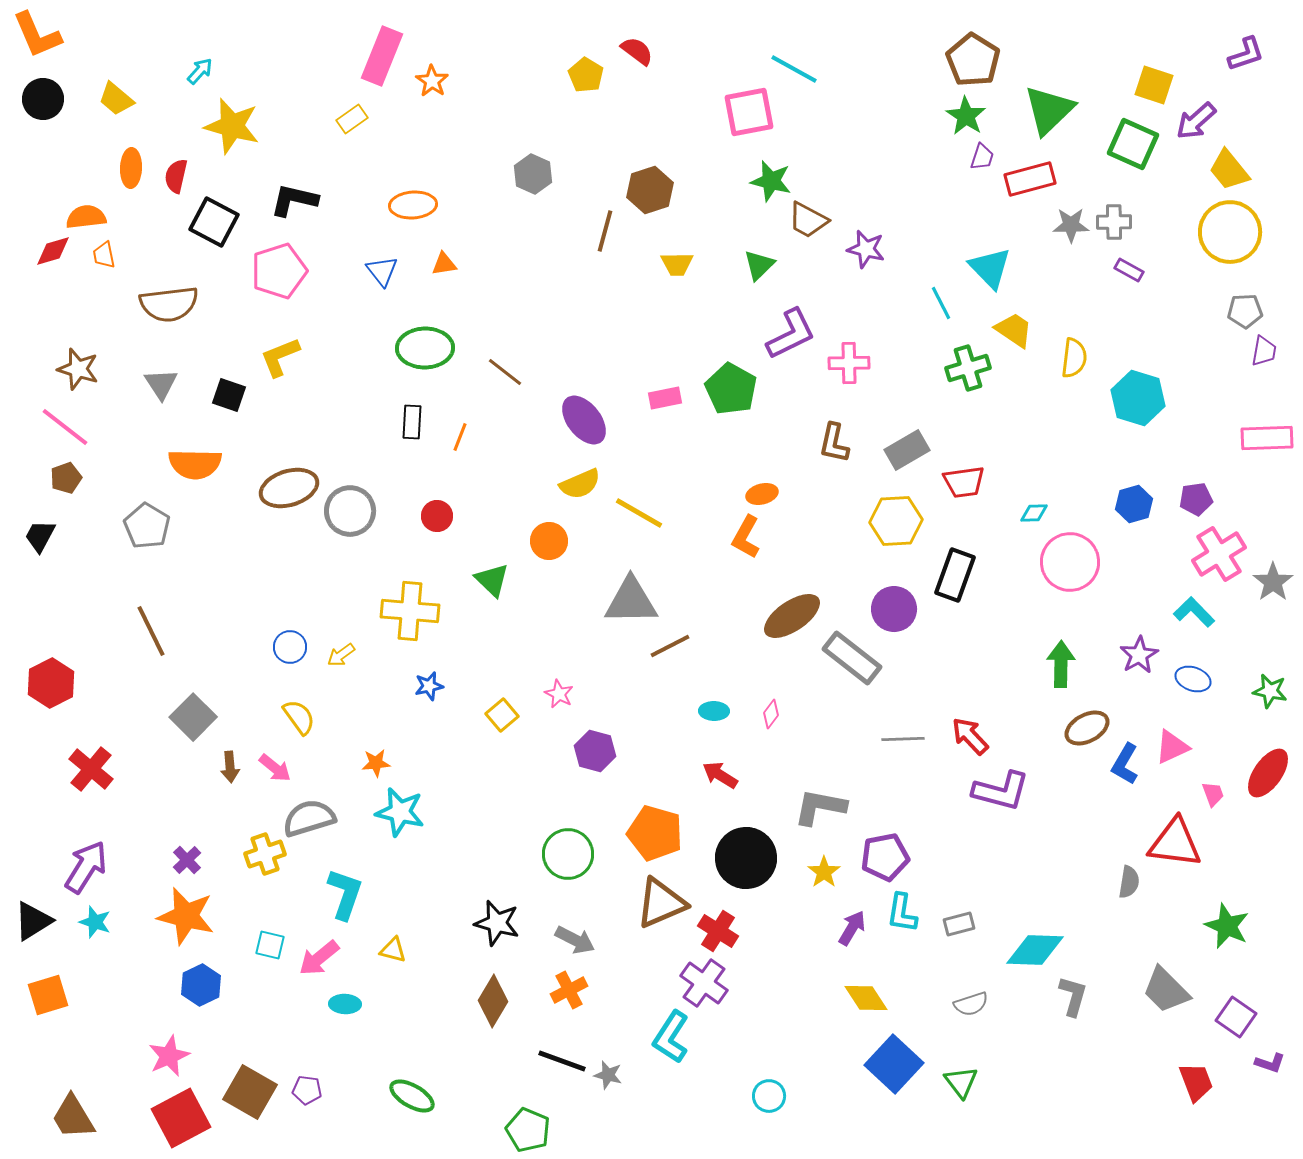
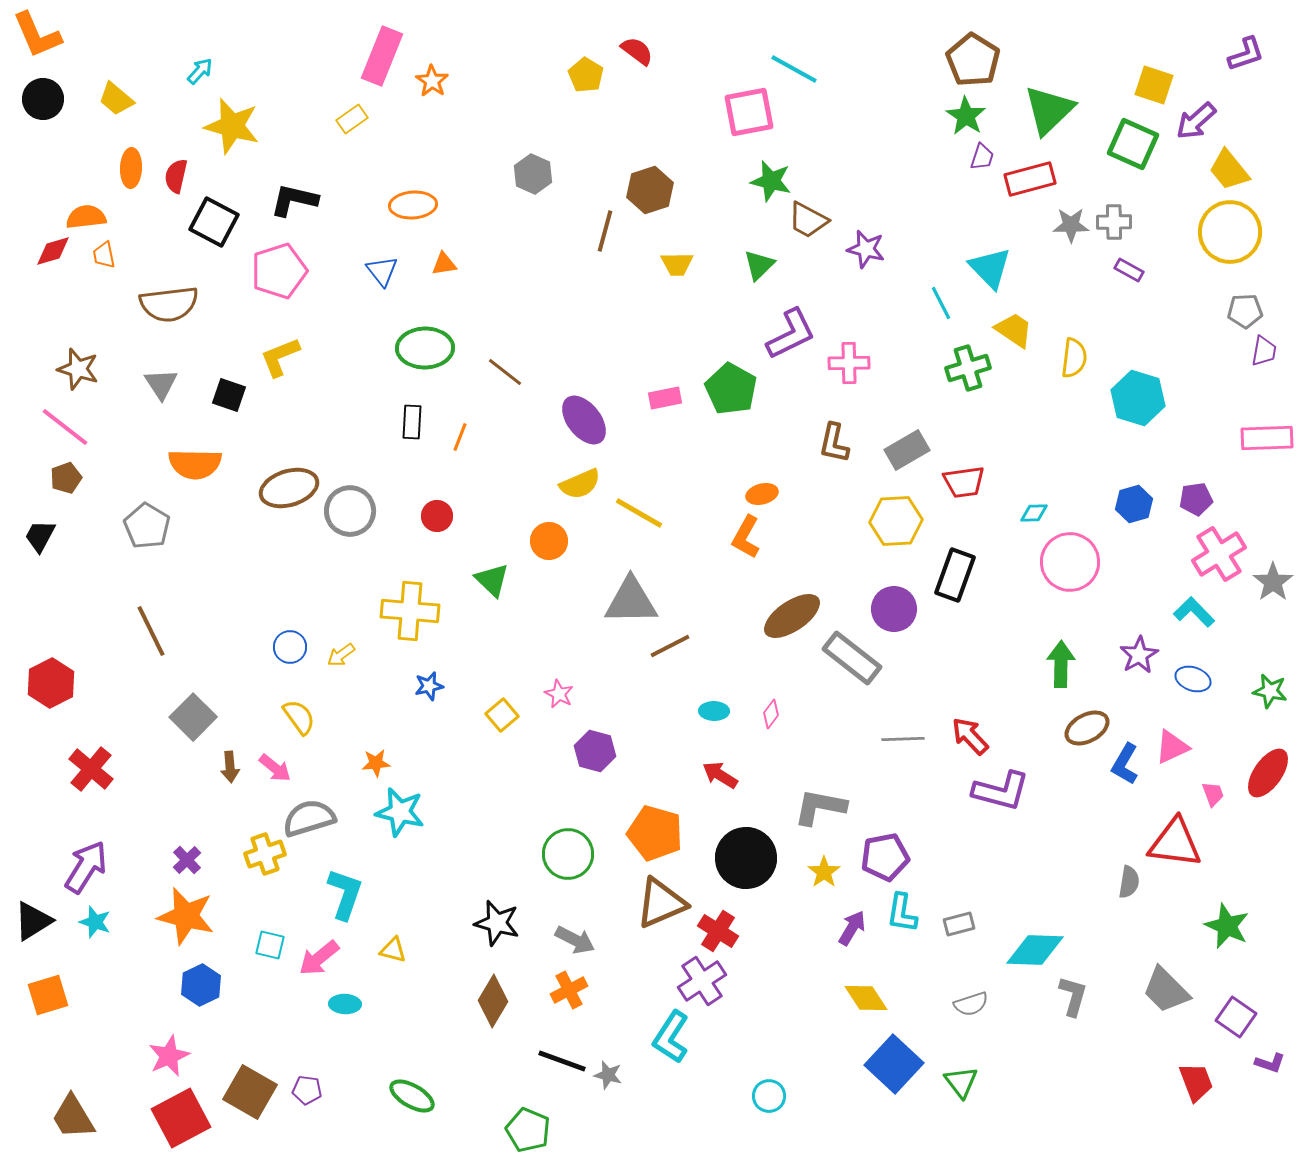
purple cross at (704, 983): moved 2 px left, 2 px up; rotated 21 degrees clockwise
